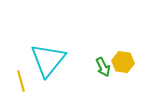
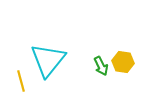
green arrow: moved 2 px left, 1 px up
